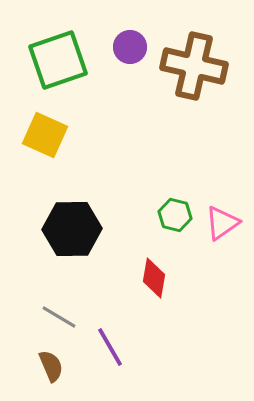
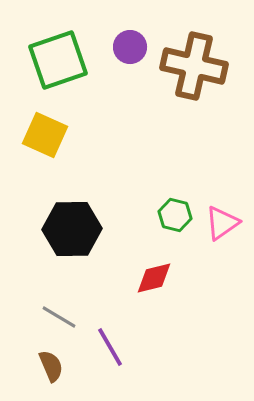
red diamond: rotated 66 degrees clockwise
